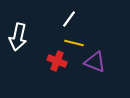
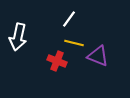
purple triangle: moved 3 px right, 6 px up
